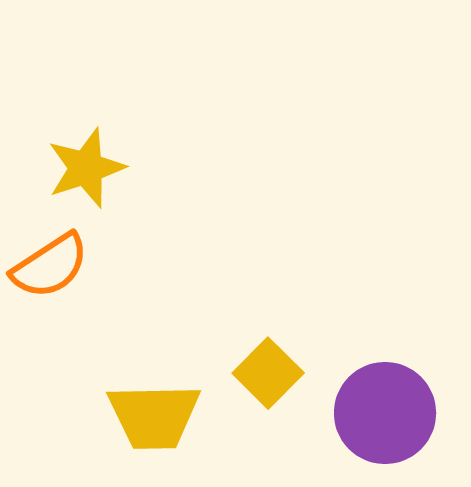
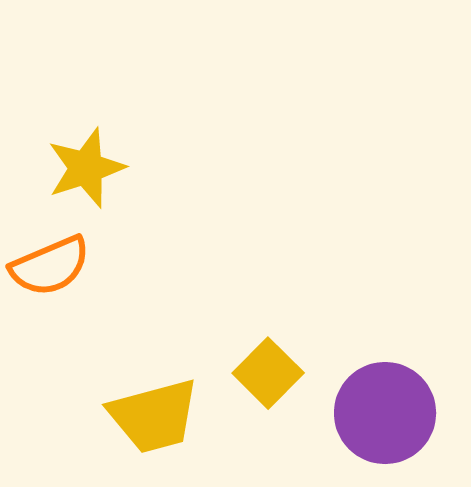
orange semicircle: rotated 10 degrees clockwise
yellow trapezoid: rotated 14 degrees counterclockwise
